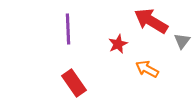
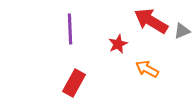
purple line: moved 2 px right
gray triangle: moved 10 px up; rotated 30 degrees clockwise
red rectangle: rotated 64 degrees clockwise
